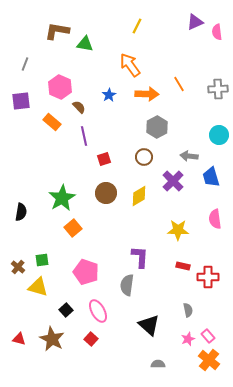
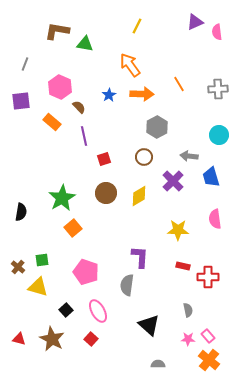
orange arrow at (147, 94): moved 5 px left
pink star at (188, 339): rotated 24 degrees clockwise
